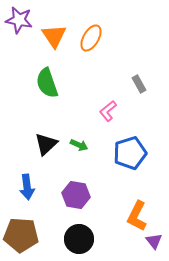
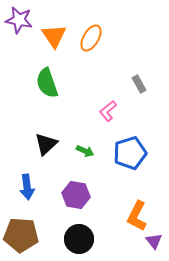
green arrow: moved 6 px right, 6 px down
